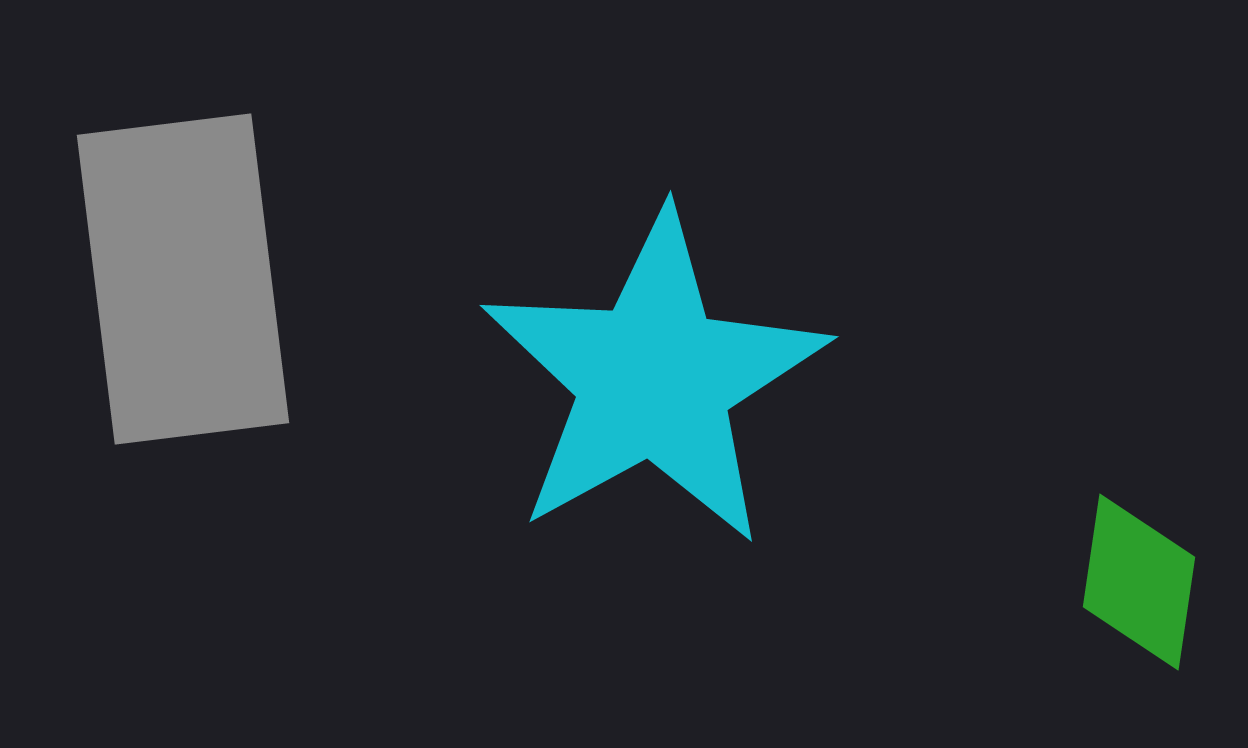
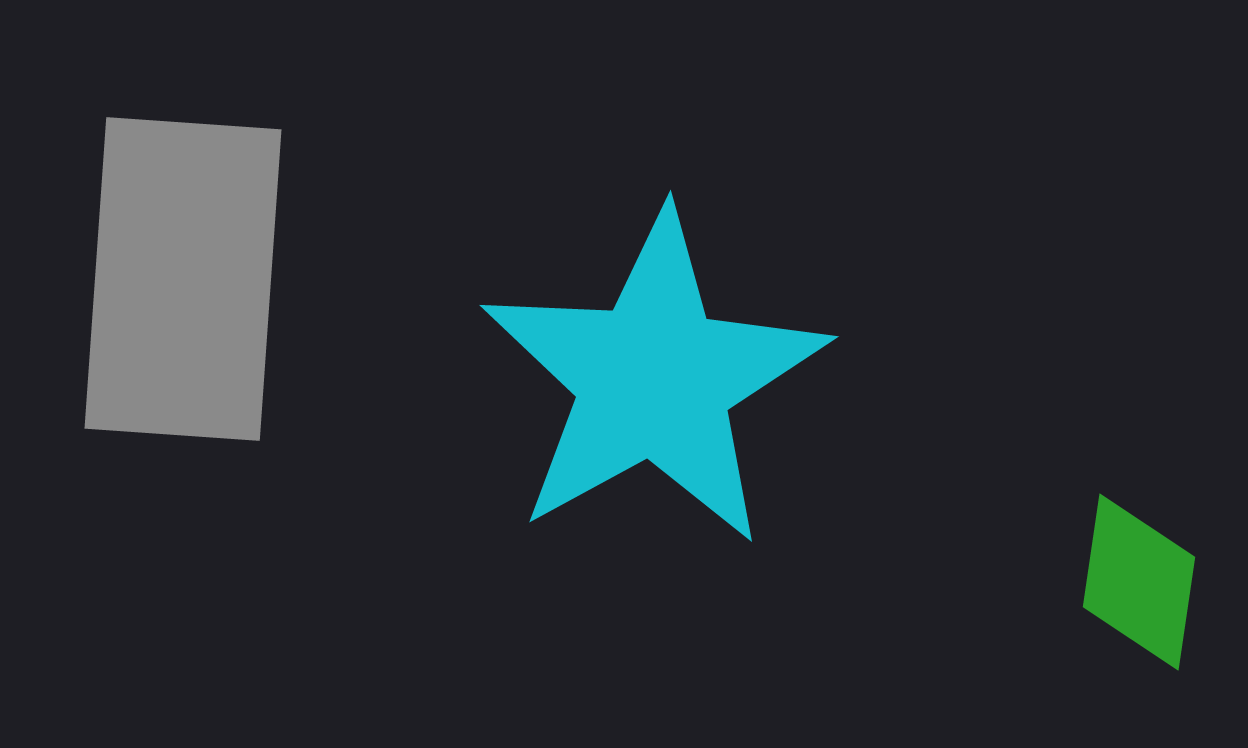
gray rectangle: rotated 11 degrees clockwise
